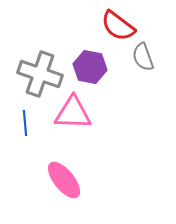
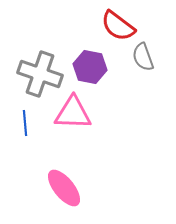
pink ellipse: moved 8 px down
